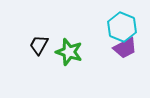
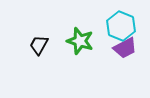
cyan hexagon: moved 1 px left, 1 px up
green star: moved 11 px right, 11 px up
